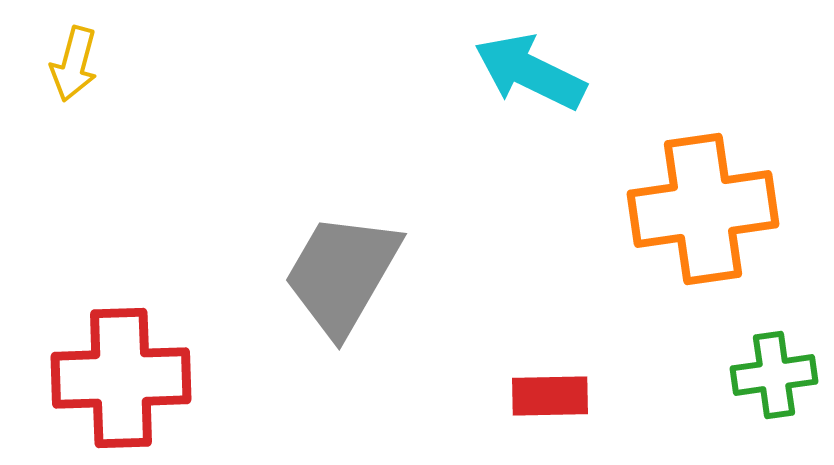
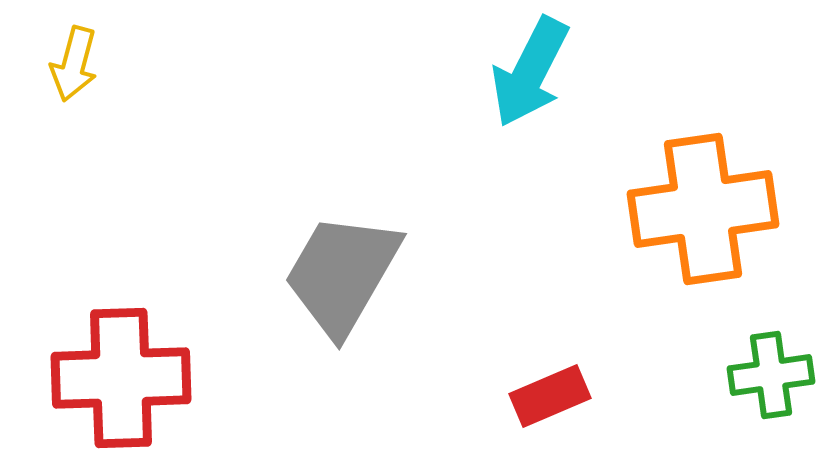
cyan arrow: rotated 89 degrees counterclockwise
green cross: moved 3 px left
red rectangle: rotated 22 degrees counterclockwise
